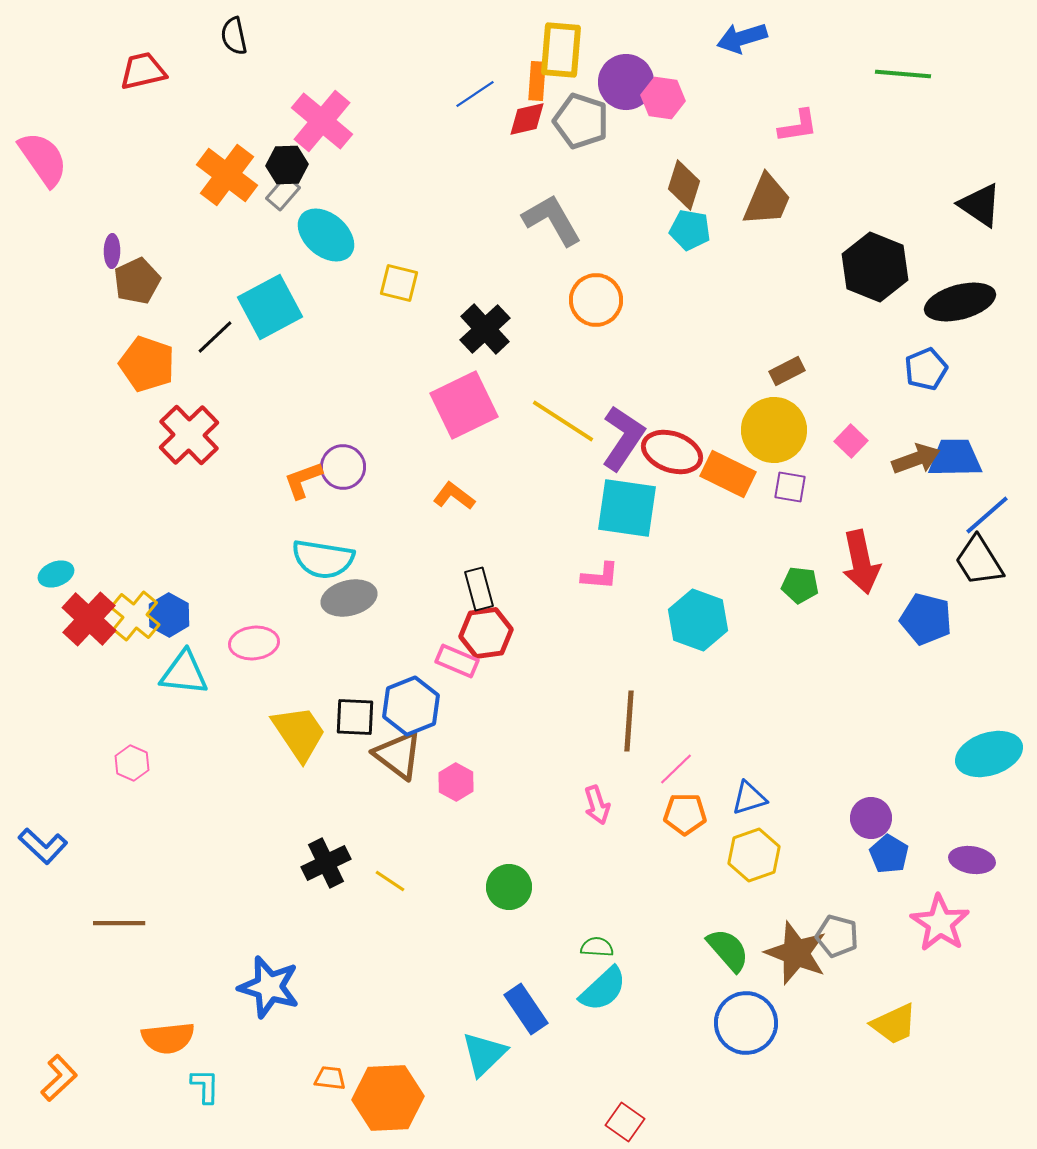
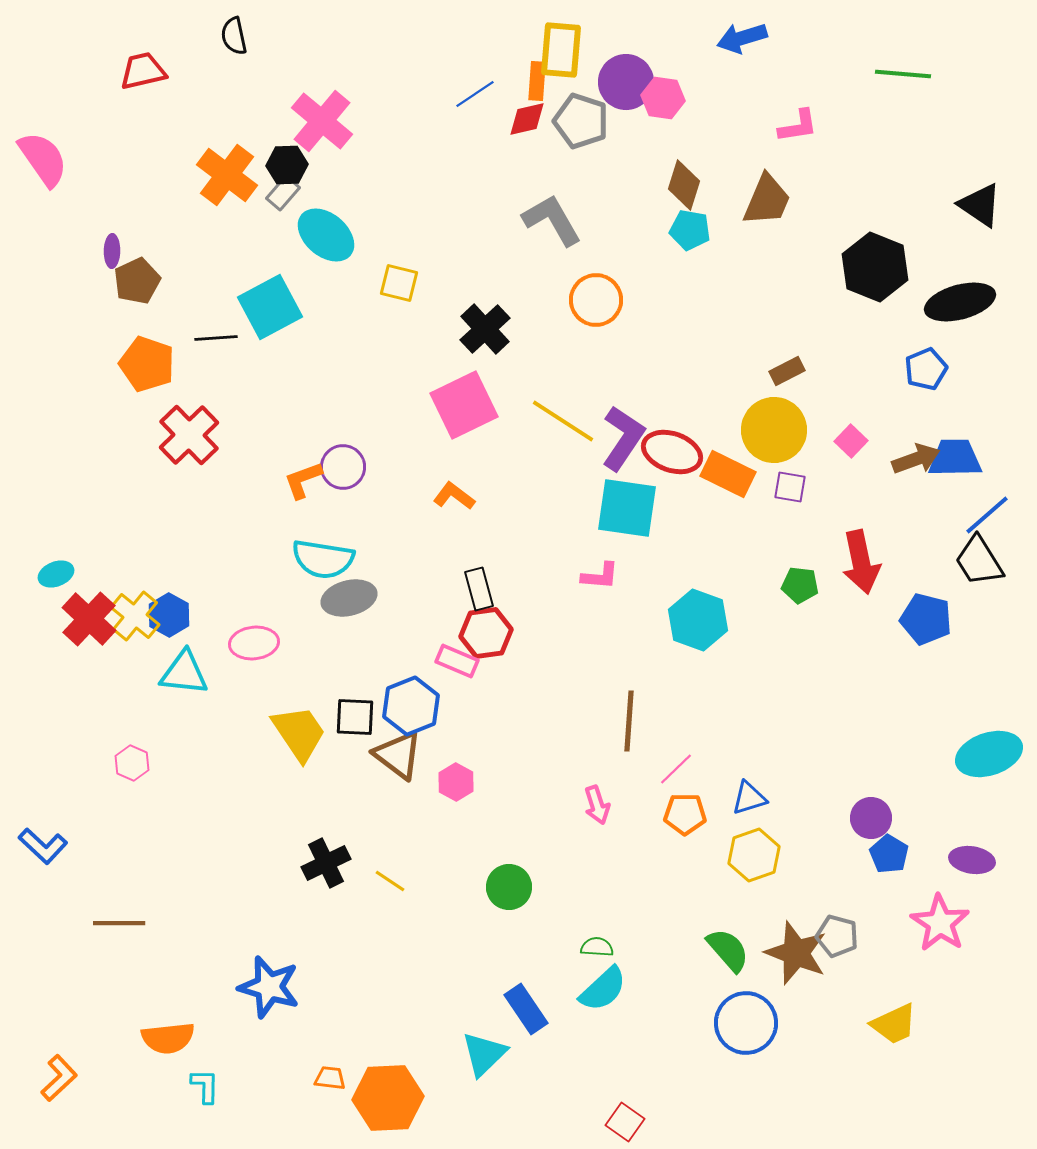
black line at (215, 337): moved 1 px right, 1 px down; rotated 39 degrees clockwise
